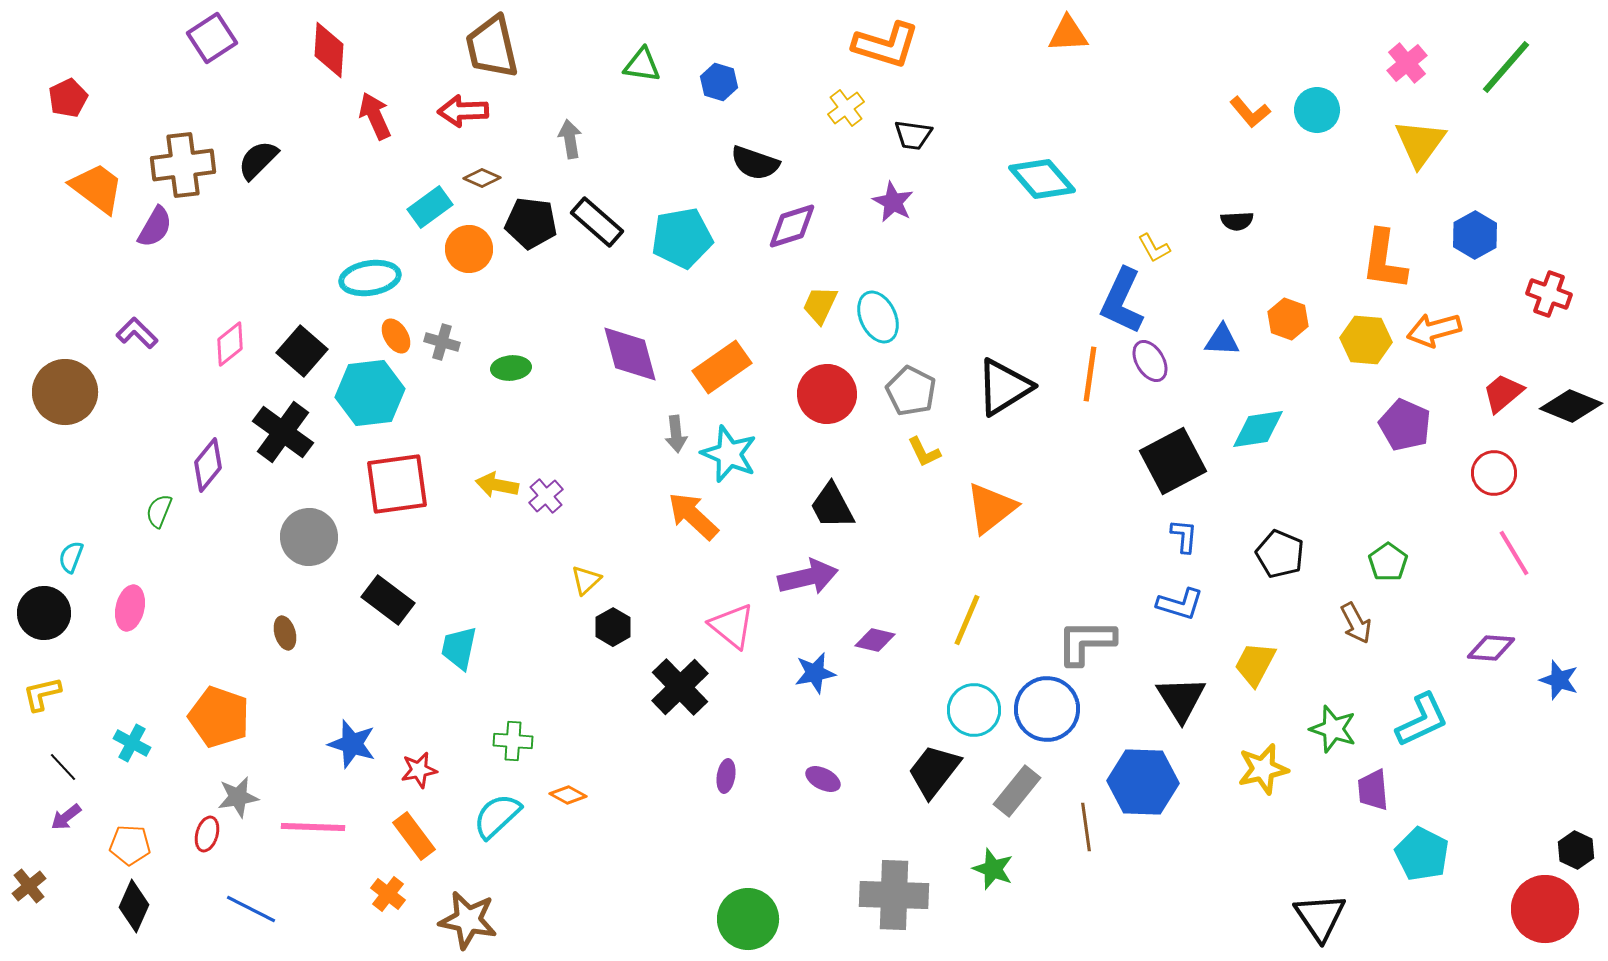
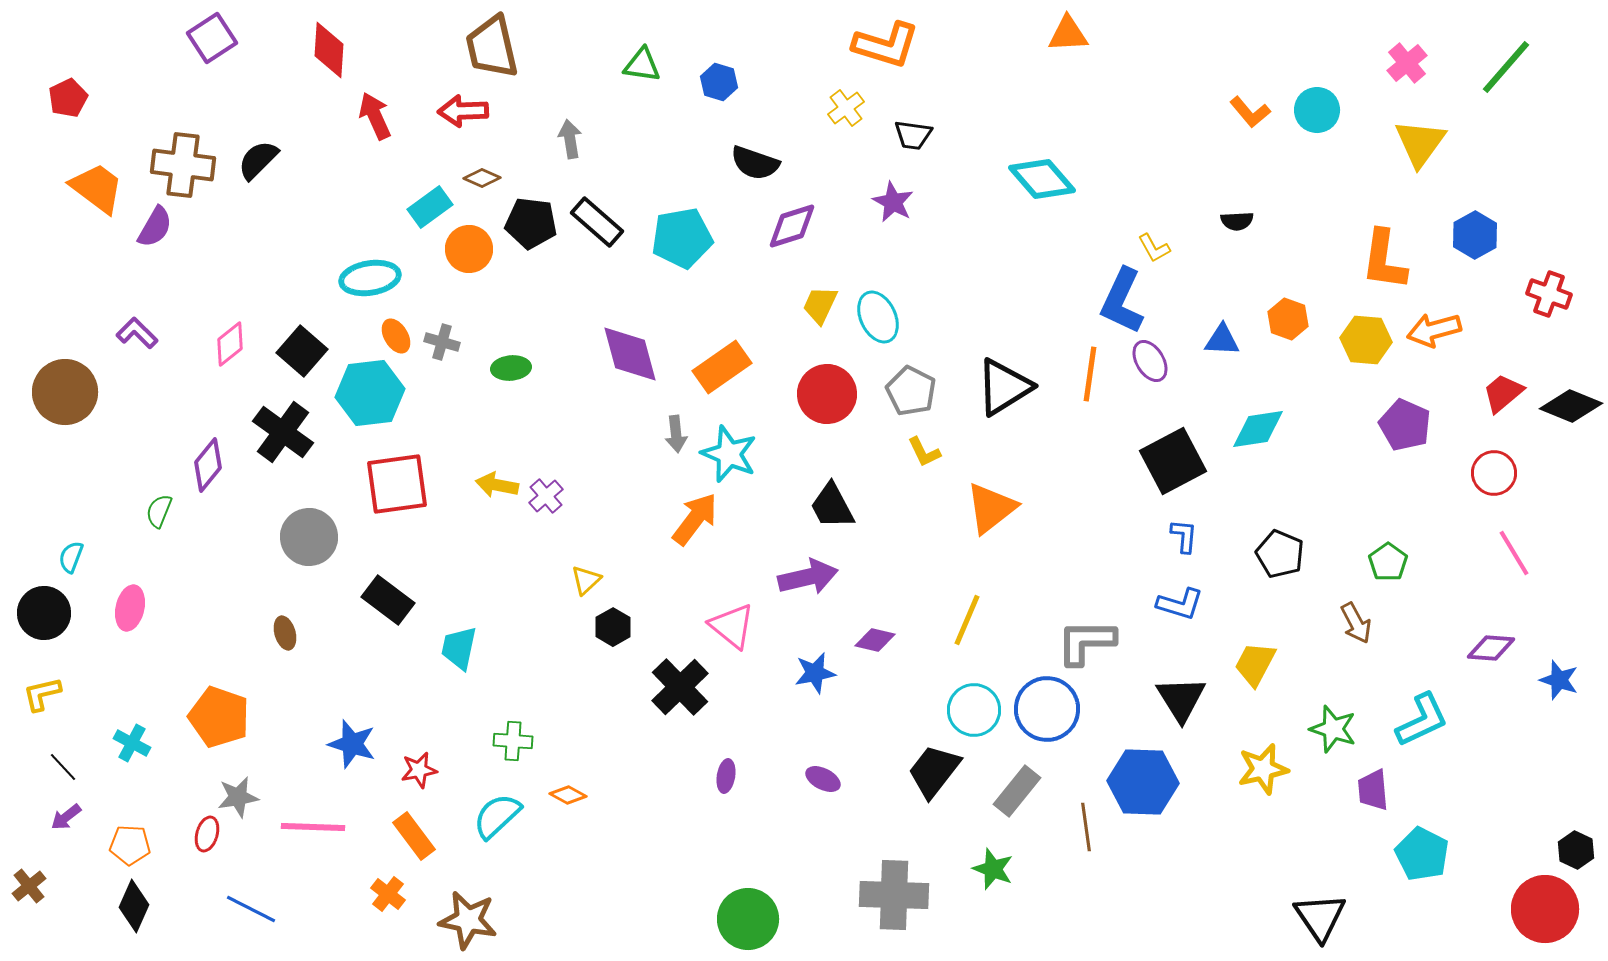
brown cross at (183, 165): rotated 14 degrees clockwise
orange arrow at (693, 516): moved 2 px right, 3 px down; rotated 84 degrees clockwise
